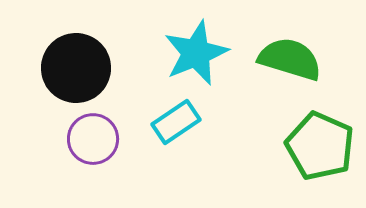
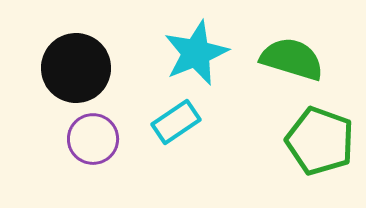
green semicircle: moved 2 px right
green pentagon: moved 5 px up; rotated 4 degrees counterclockwise
